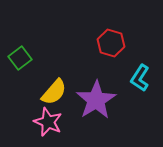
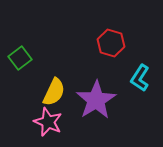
yellow semicircle: rotated 16 degrees counterclockwise
